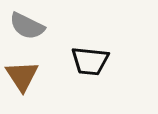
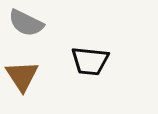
gray semicircle: moved 1 px left, 3 px up
